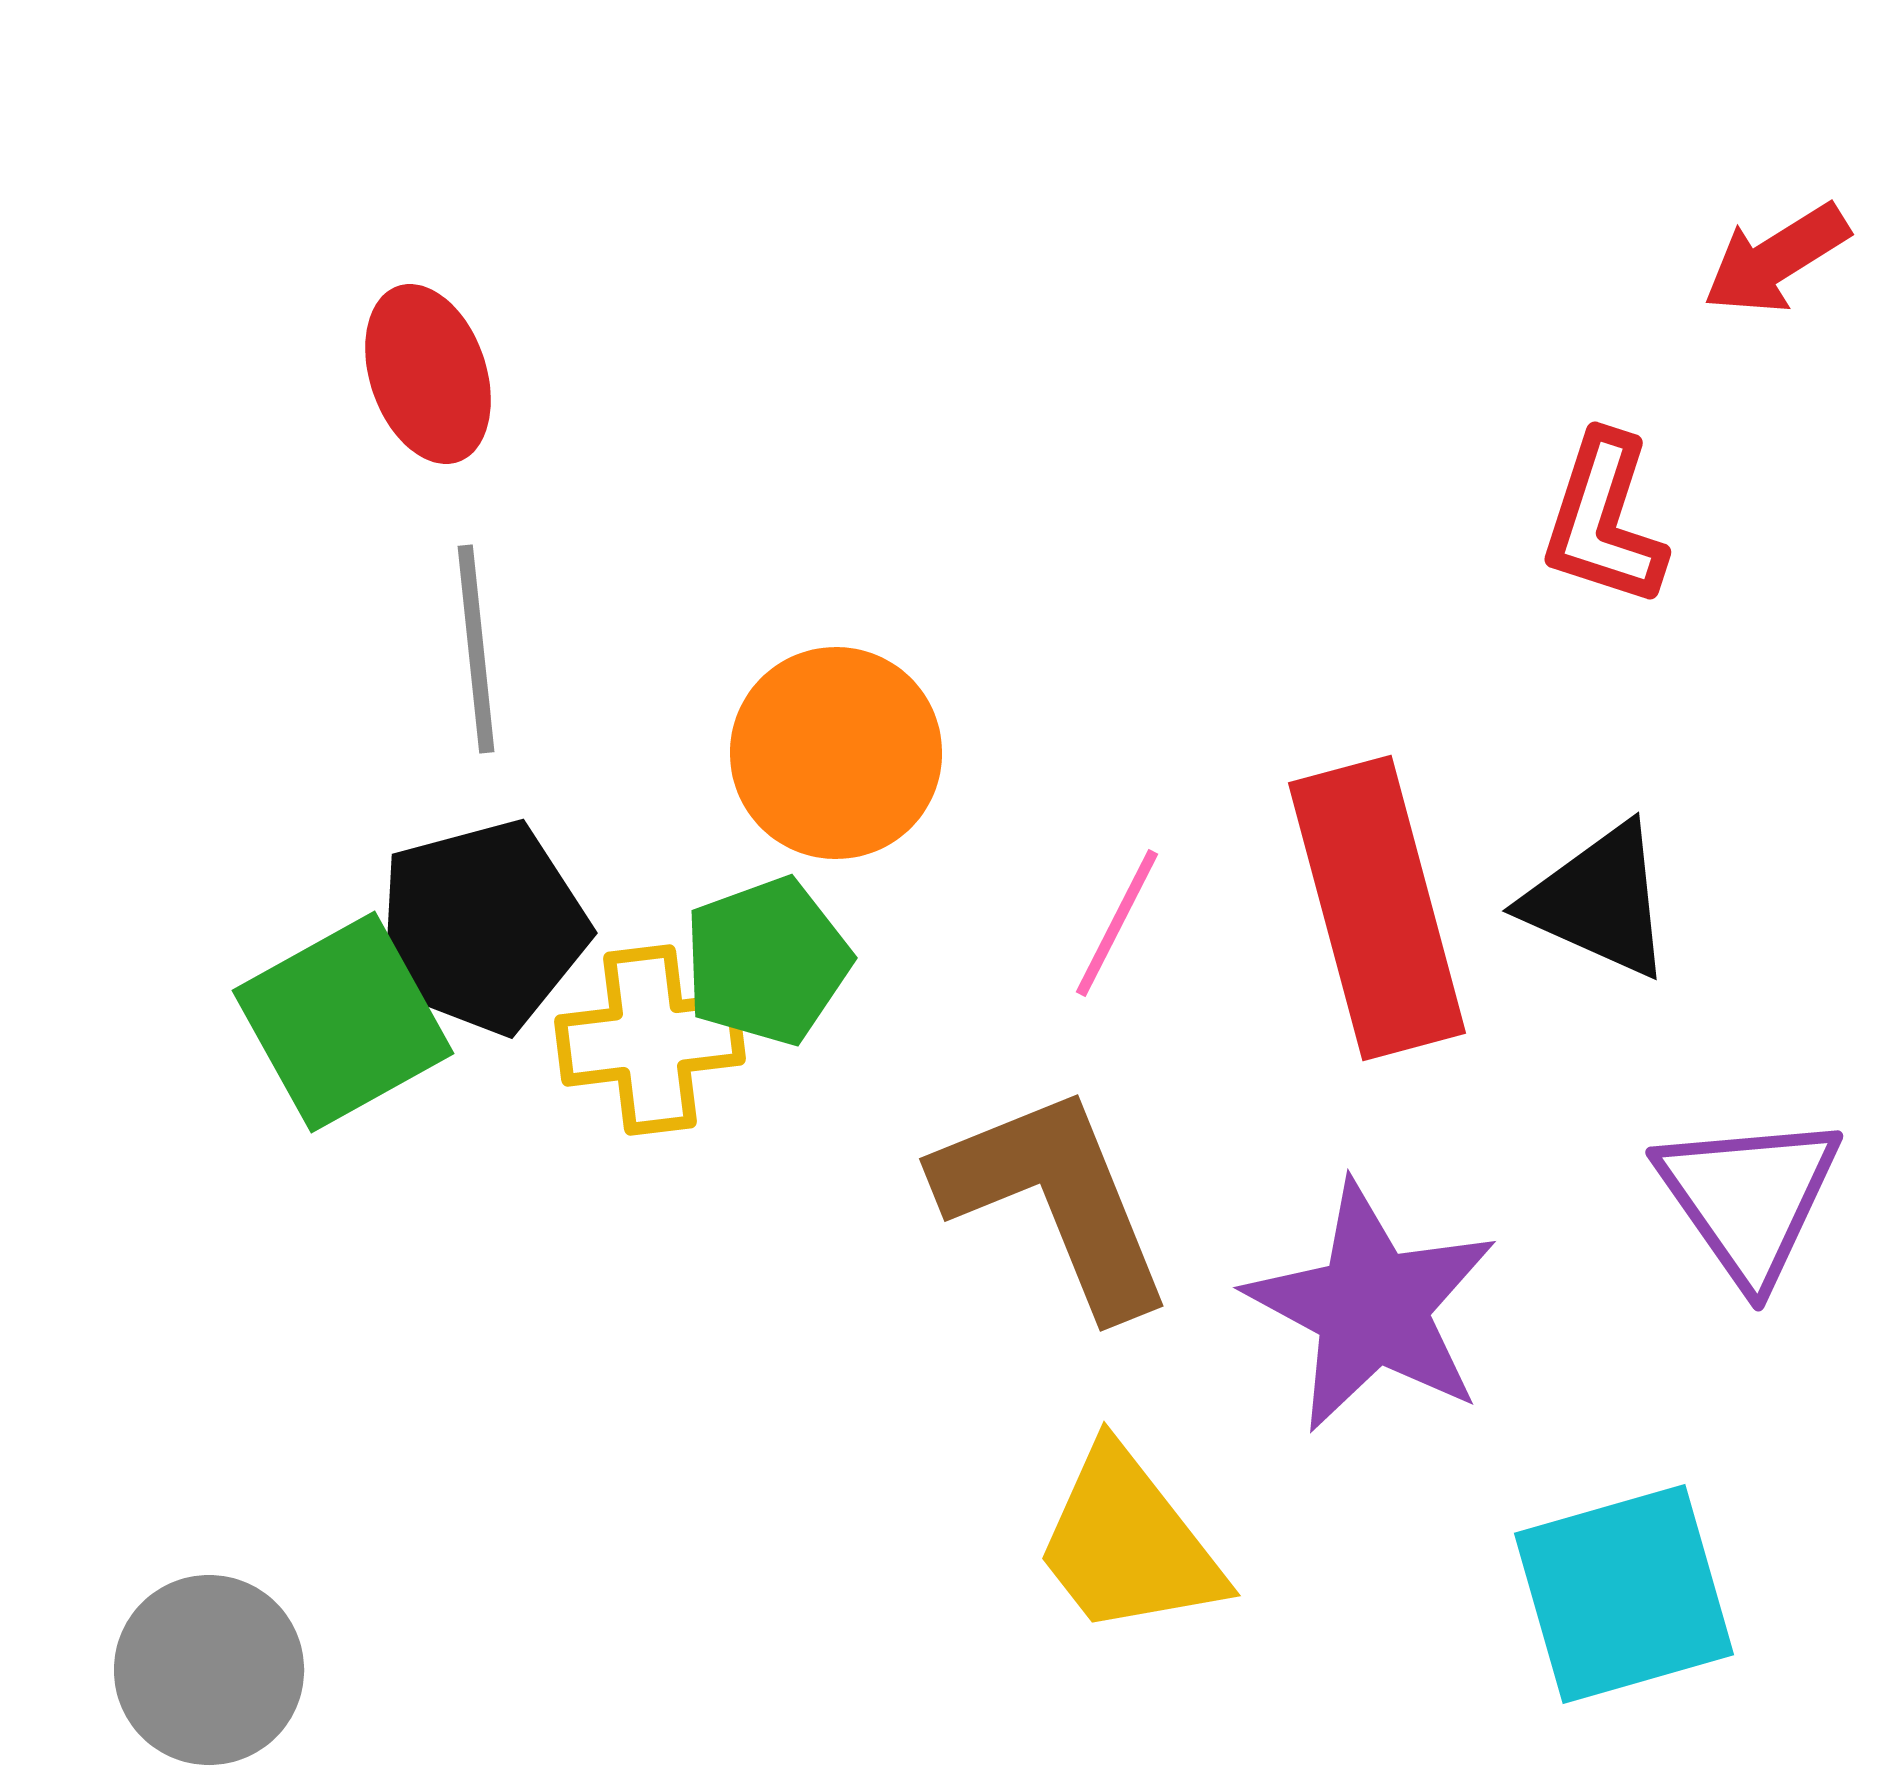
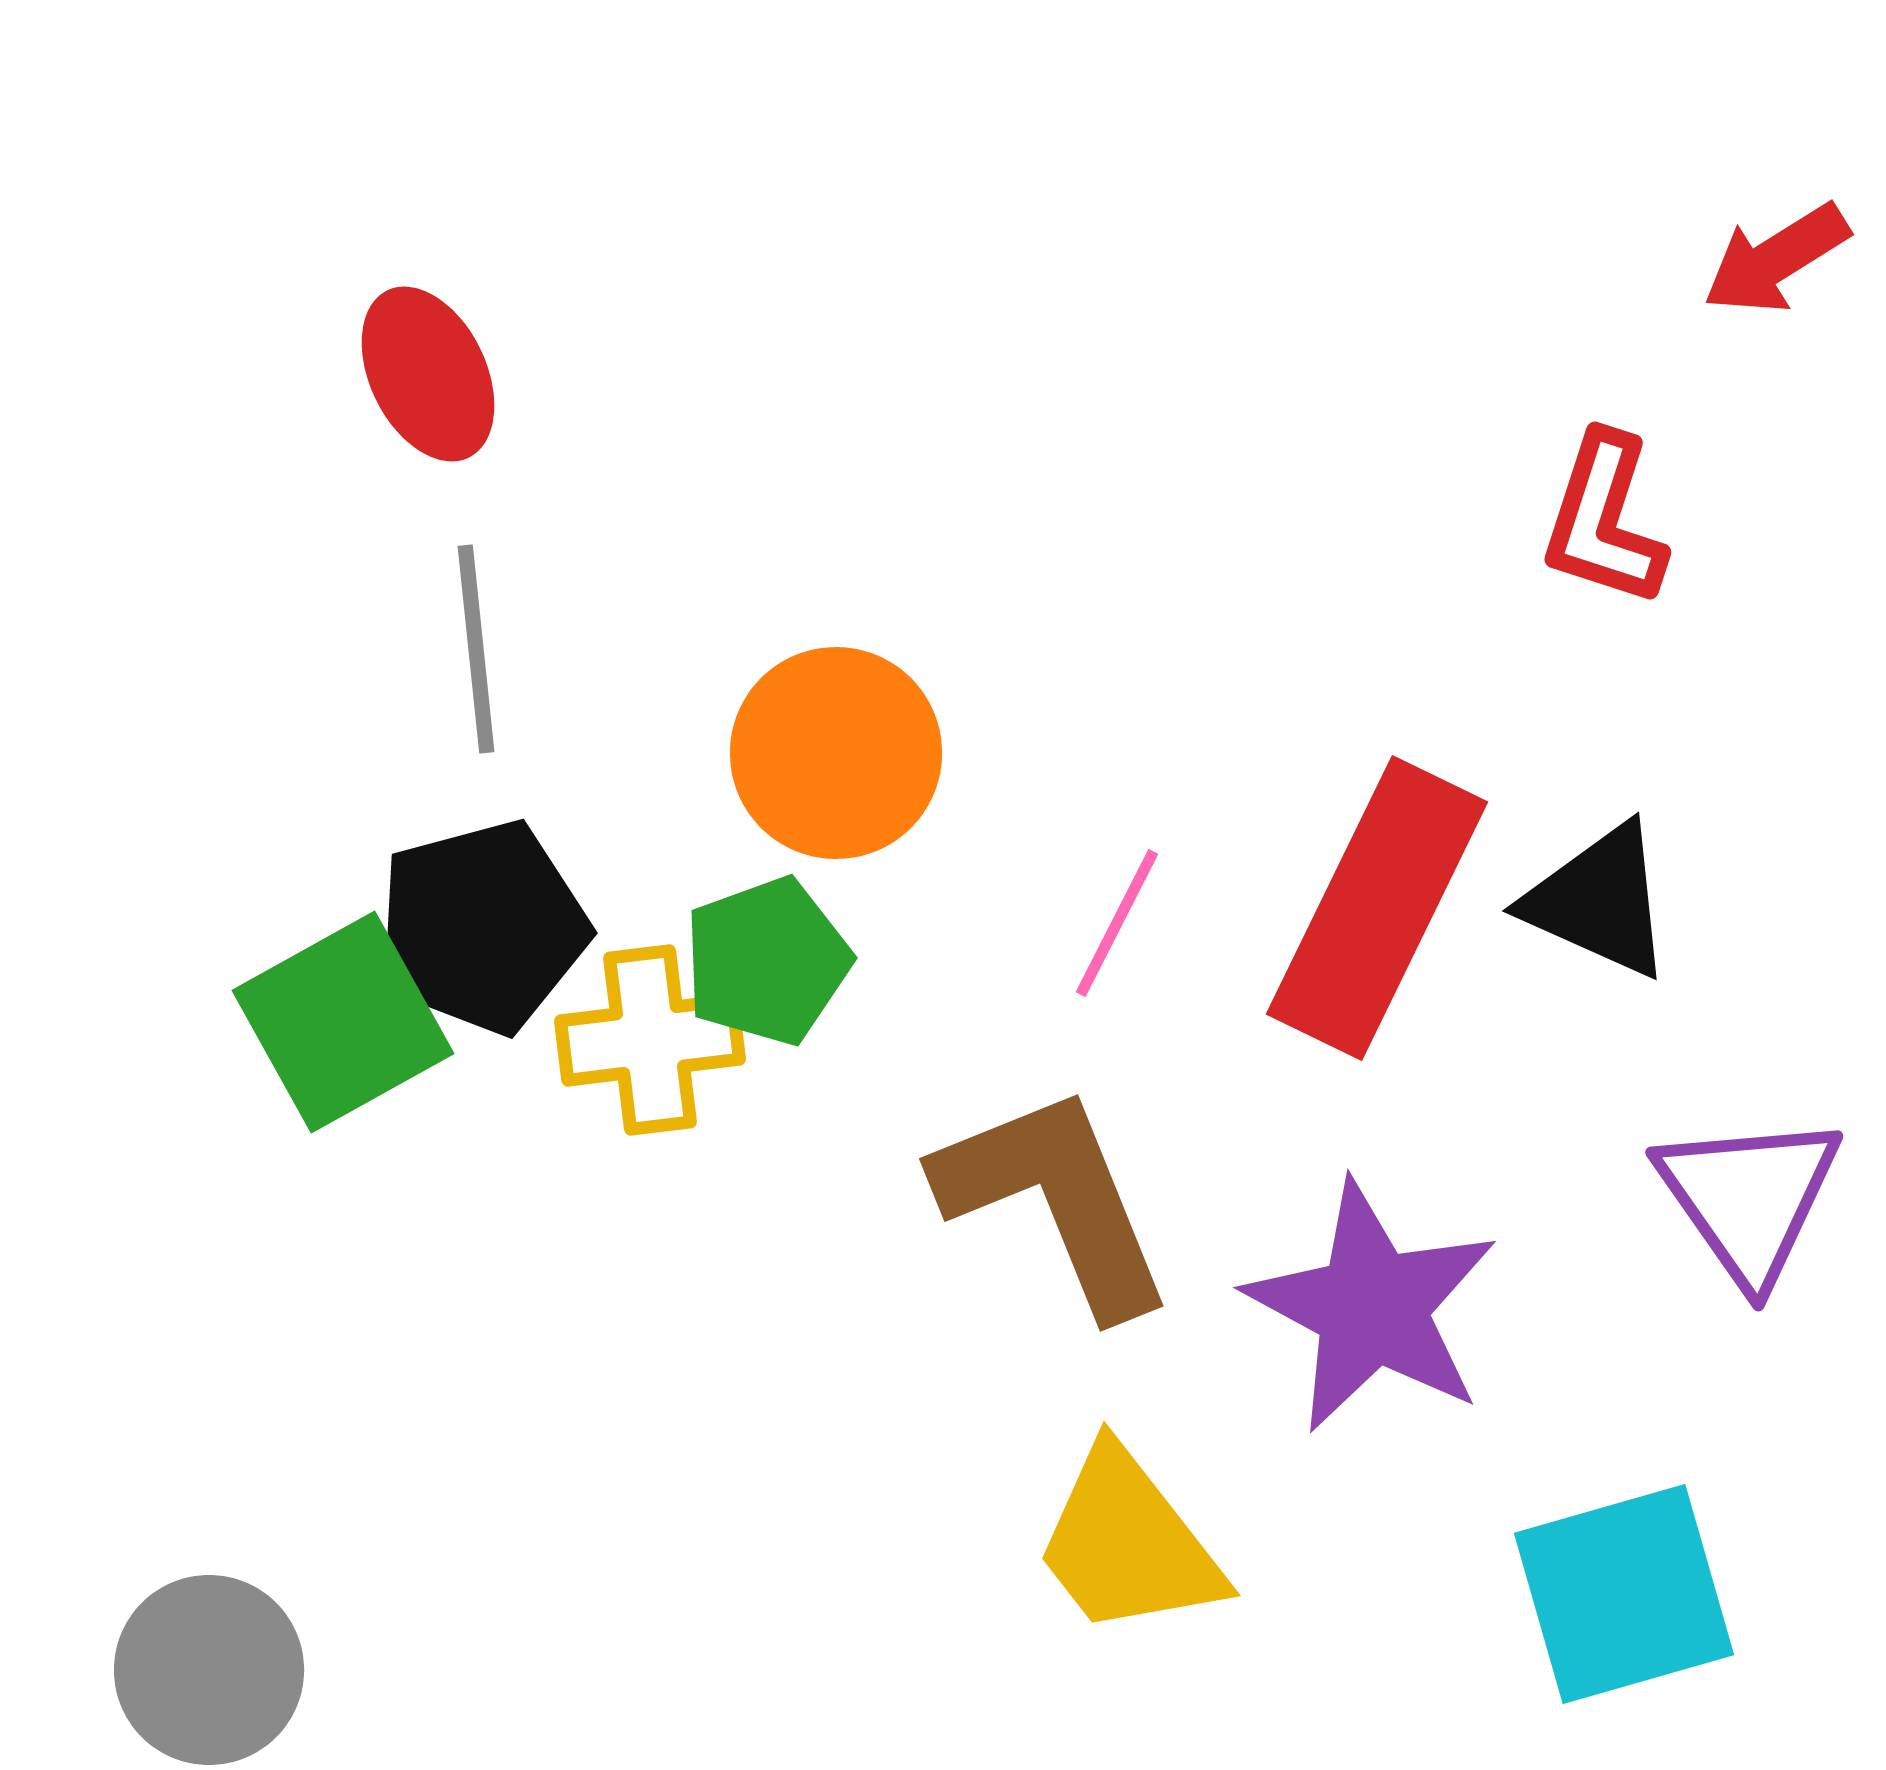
red ellipse: rotated 7 degrees counterclockwise
red rectangle: rotated 41 degrees clockwise
